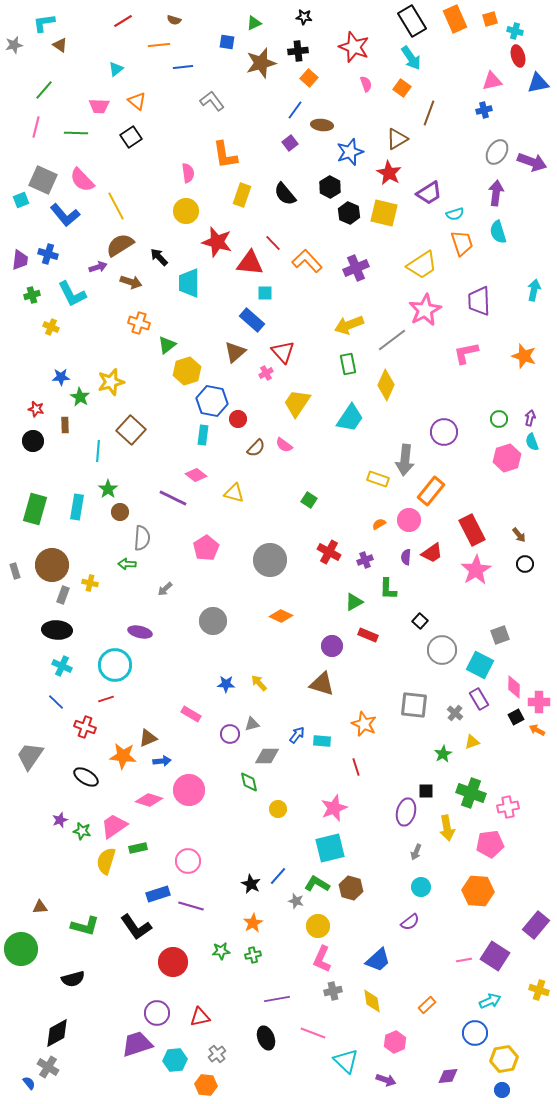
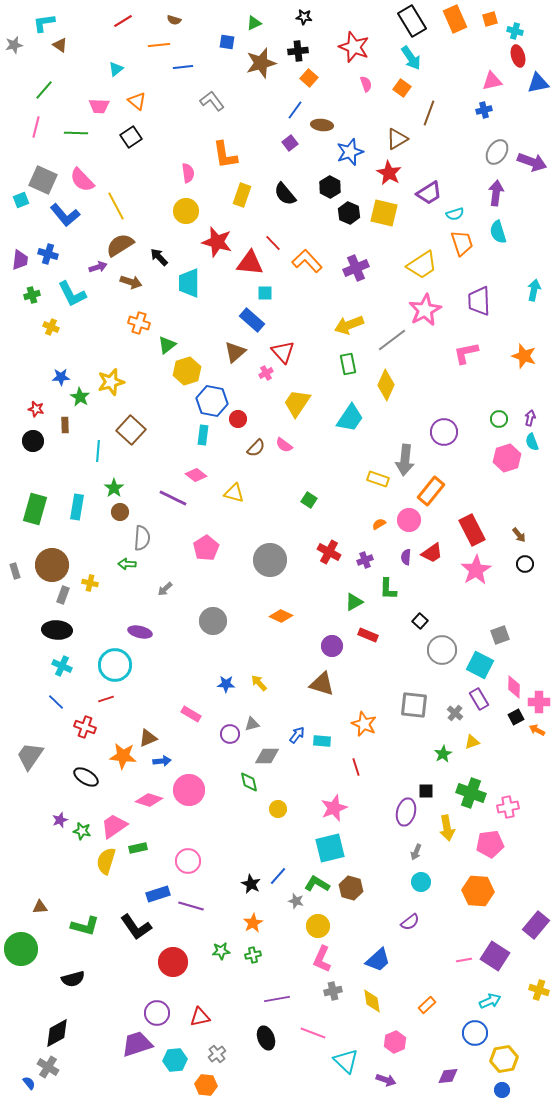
green star at (108, 489): moved 6 px right, 1 px up
cyan circle at (421, 887): moved 5 px up
